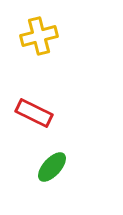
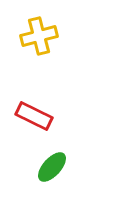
red rectangle: moved 3 px down
